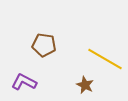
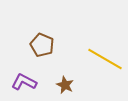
brown pentagon: moved 2 px left; rotated 15 degrees clockwise
brown star: moved 20 px left
